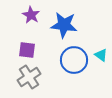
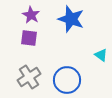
blue star: moved 7 px right, 6 px up; rotated 12 degrees clockwise
purple square: moved 2 px right, 12 px up
blue circle: moved 7 px left, 20 px down
